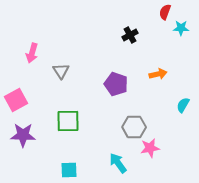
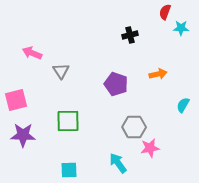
black cross: rotated 14 degrees clockwise
pink arrow: rotated 96 degrees clockwise
pink square: rotated 15 degrees clockwise
